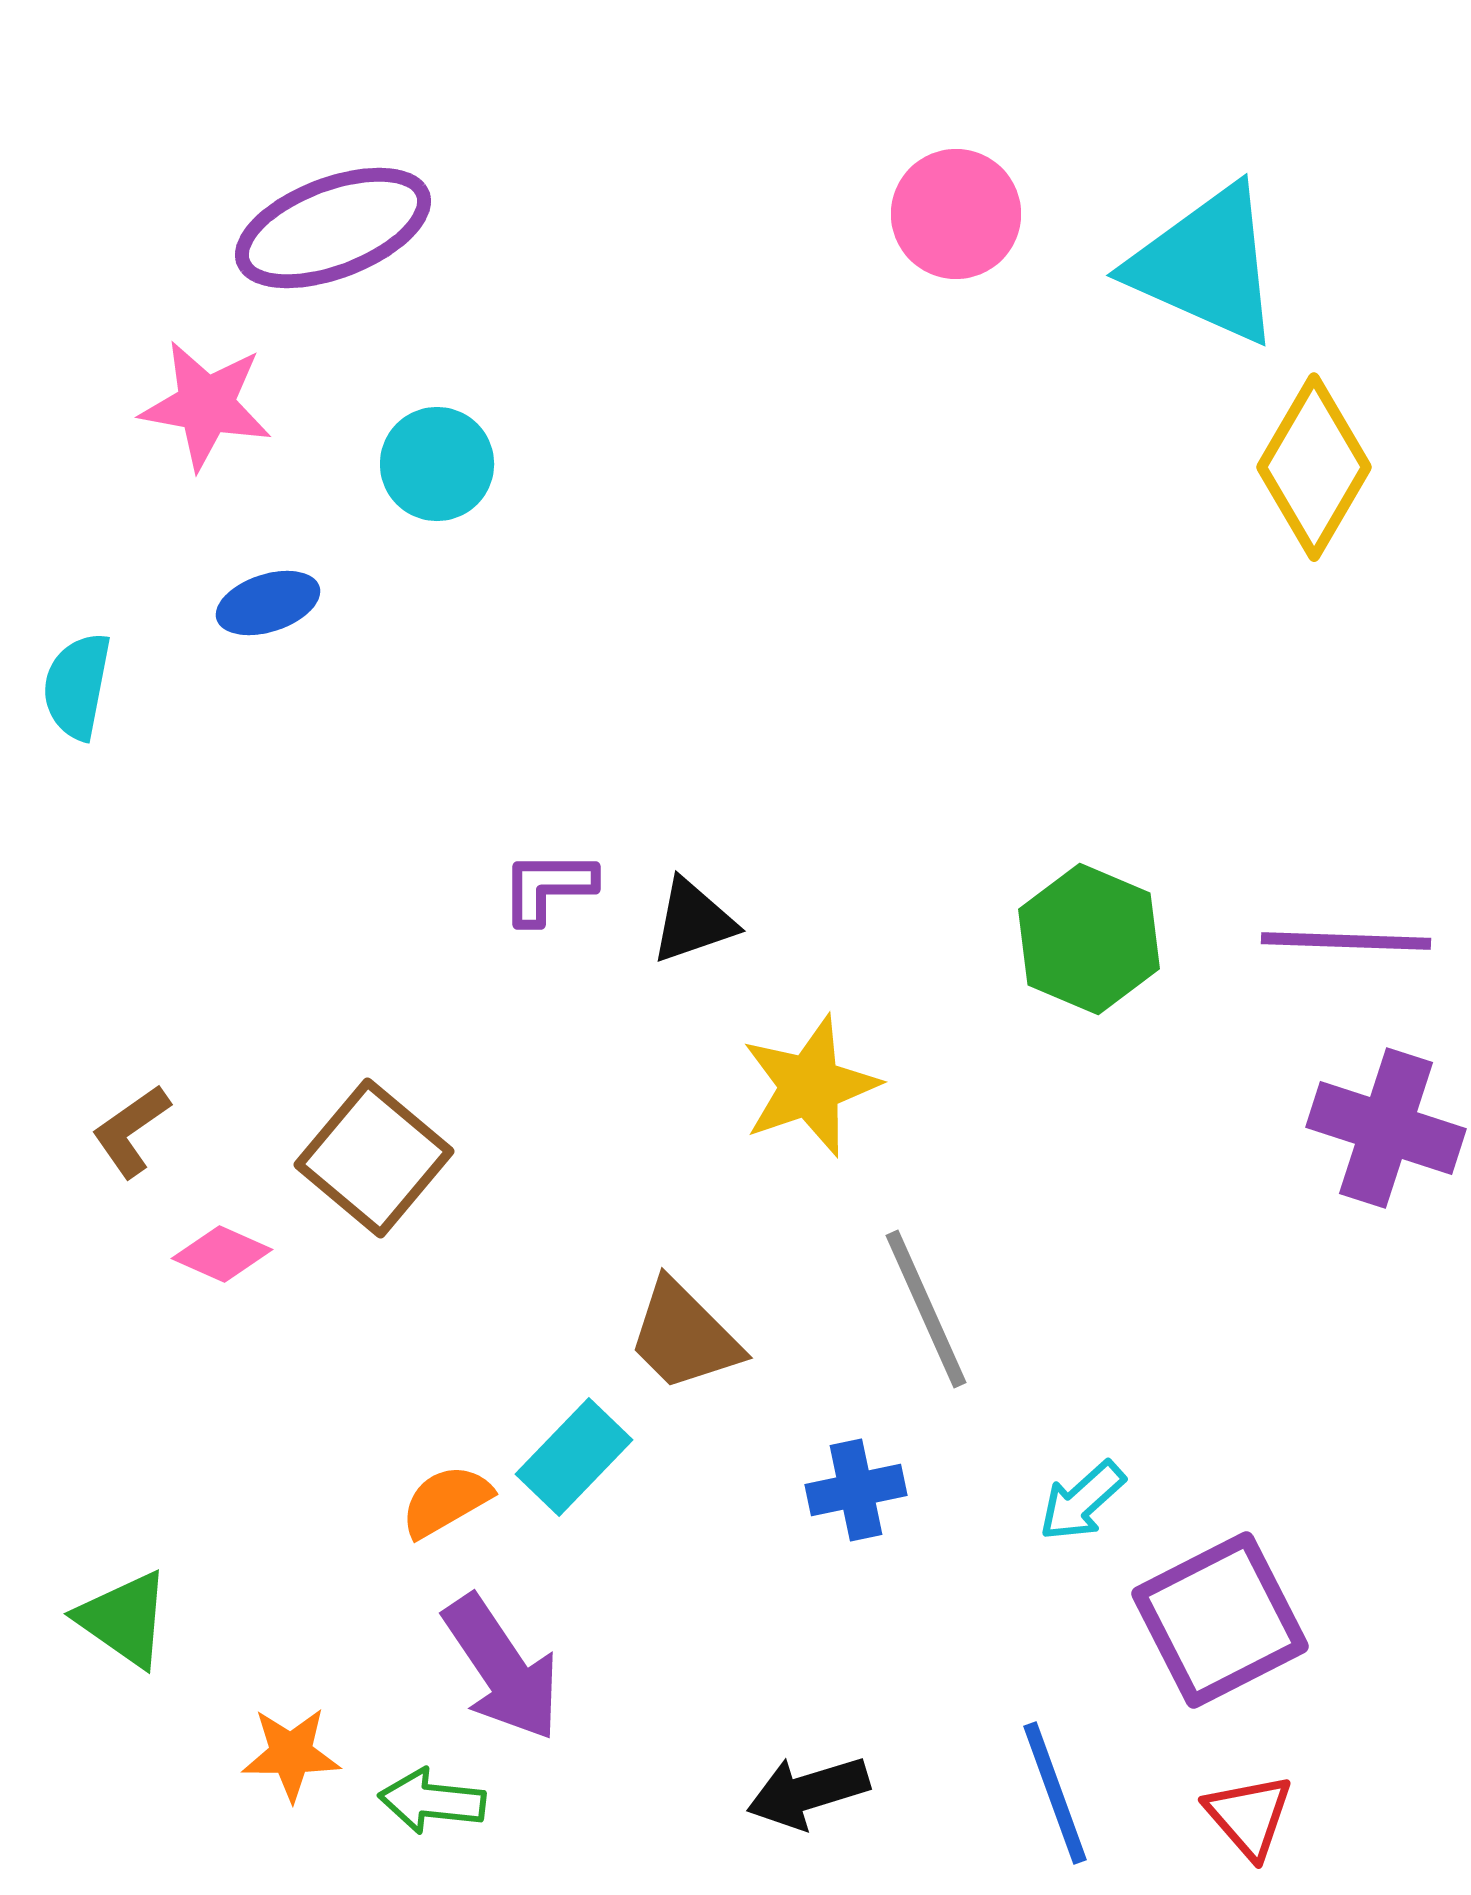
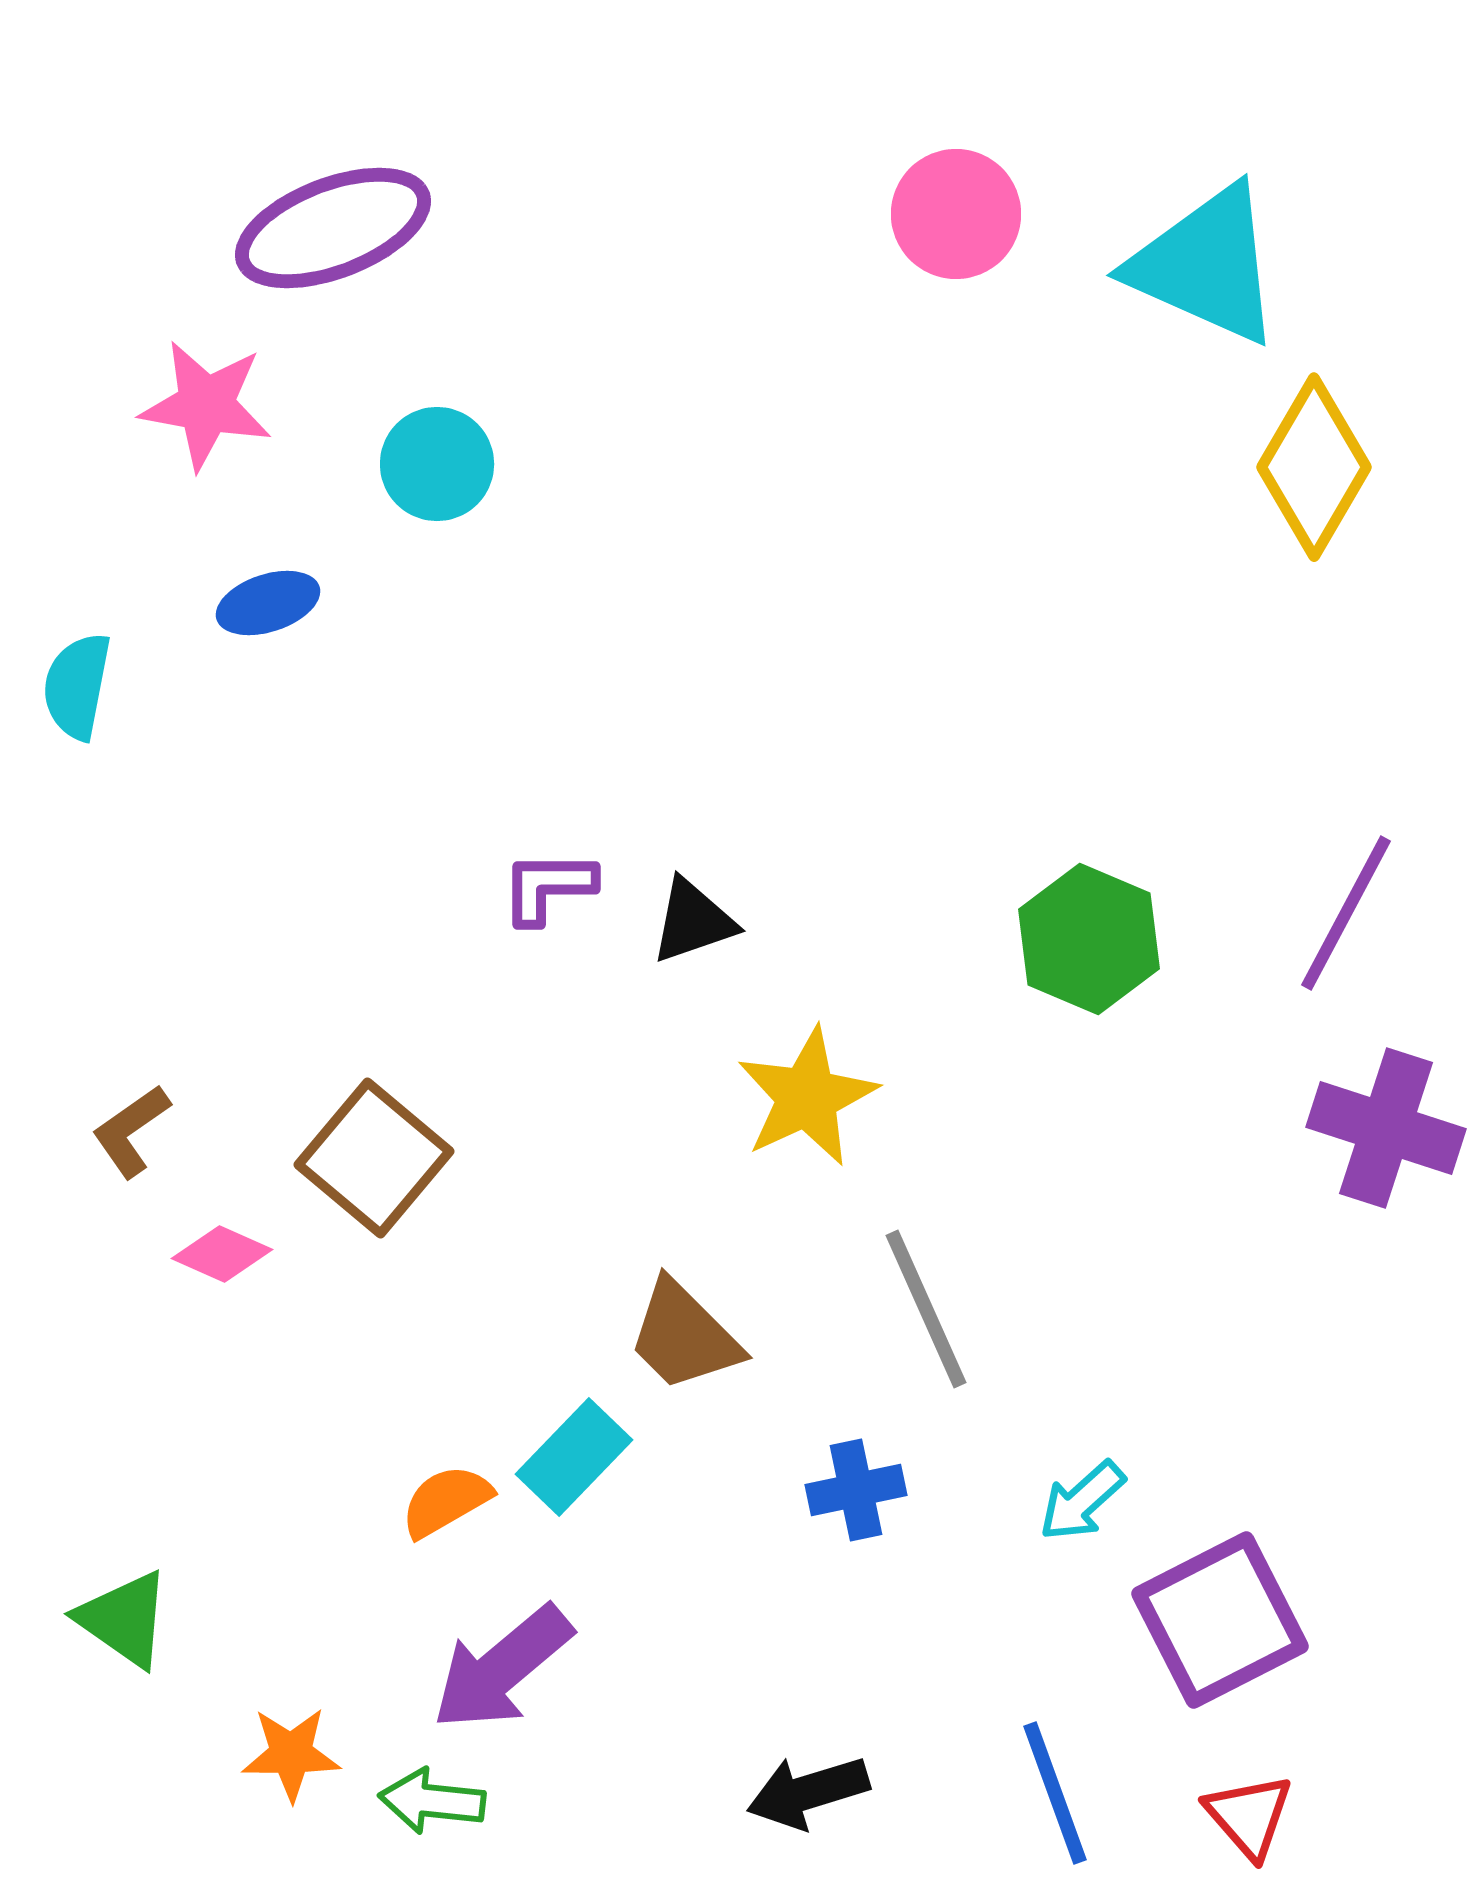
purple line: moved 28 px up; rotated 64 degrees counterclockwise
yellow star: moved 3 px left, 11 px down; rotated 6 degrees counterclockwise
purple arrow: rotated 84 degrees clockwise
